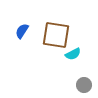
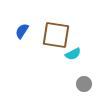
gray circle: moved 1 px up
